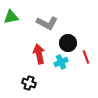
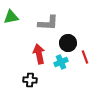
gray L-shape: moved 1 px right; rotated 25 degrees counterclockwise
red line: moved 1 px left
black cross: moved 1 px right, 3 px up; rotated 16 degrees counterclockwise
